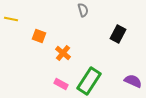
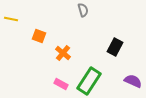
black rectangle: moved 3 px left, 13 px down
